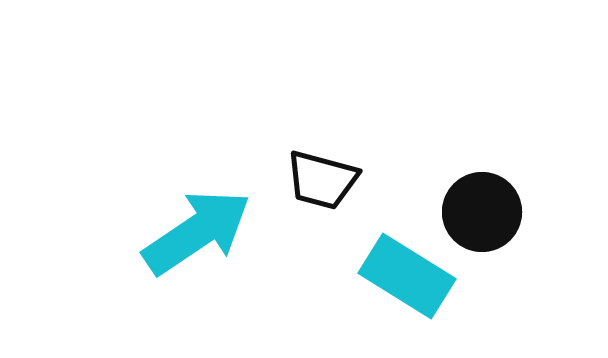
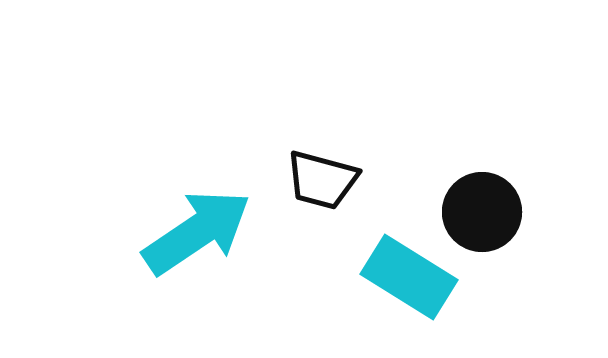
cyan rectangle: moved 2 px right, 1 px down
